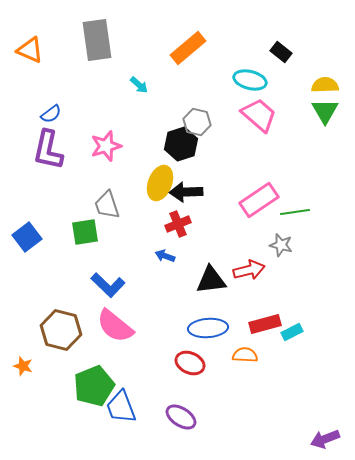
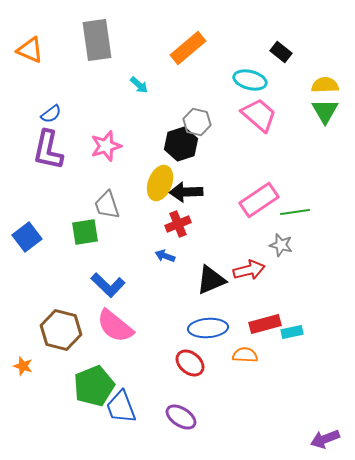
black triangle: rotated 16 degrees counterclockwise
cyan rectangle: rotated 15 degrees clockwise
red ellipse: rotated 16 degrees clockwise
